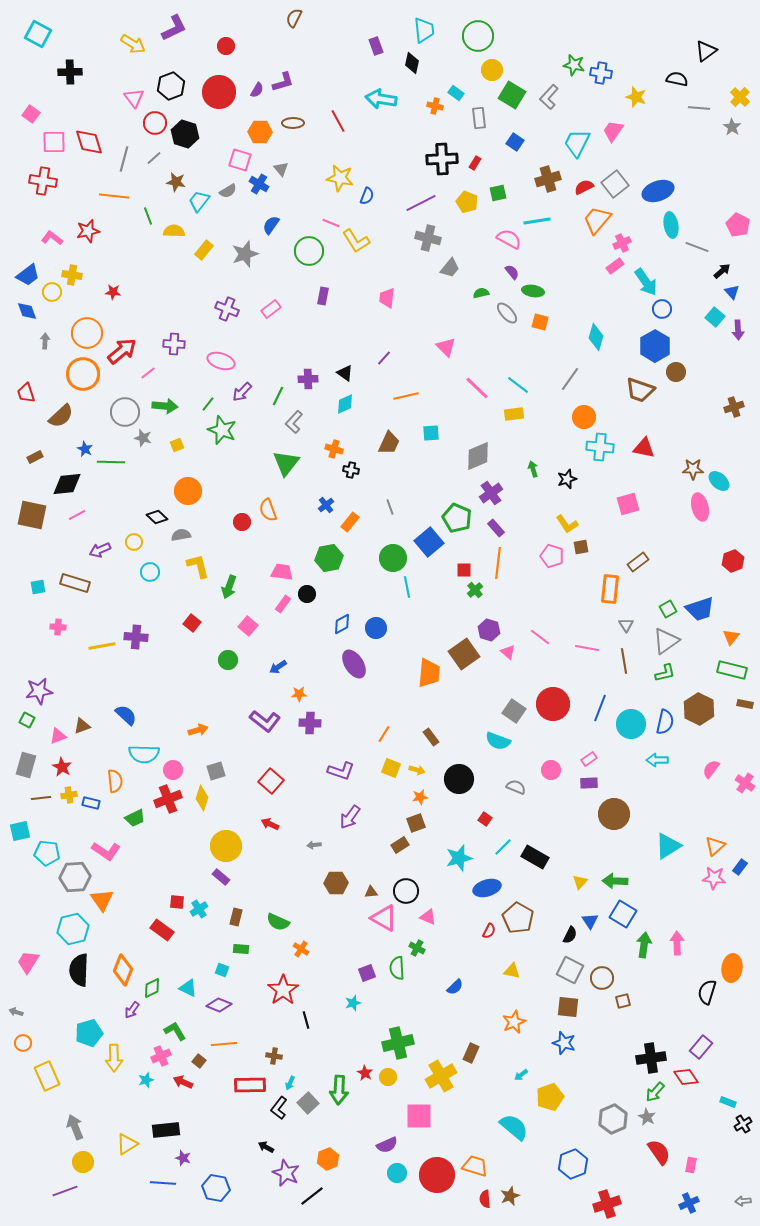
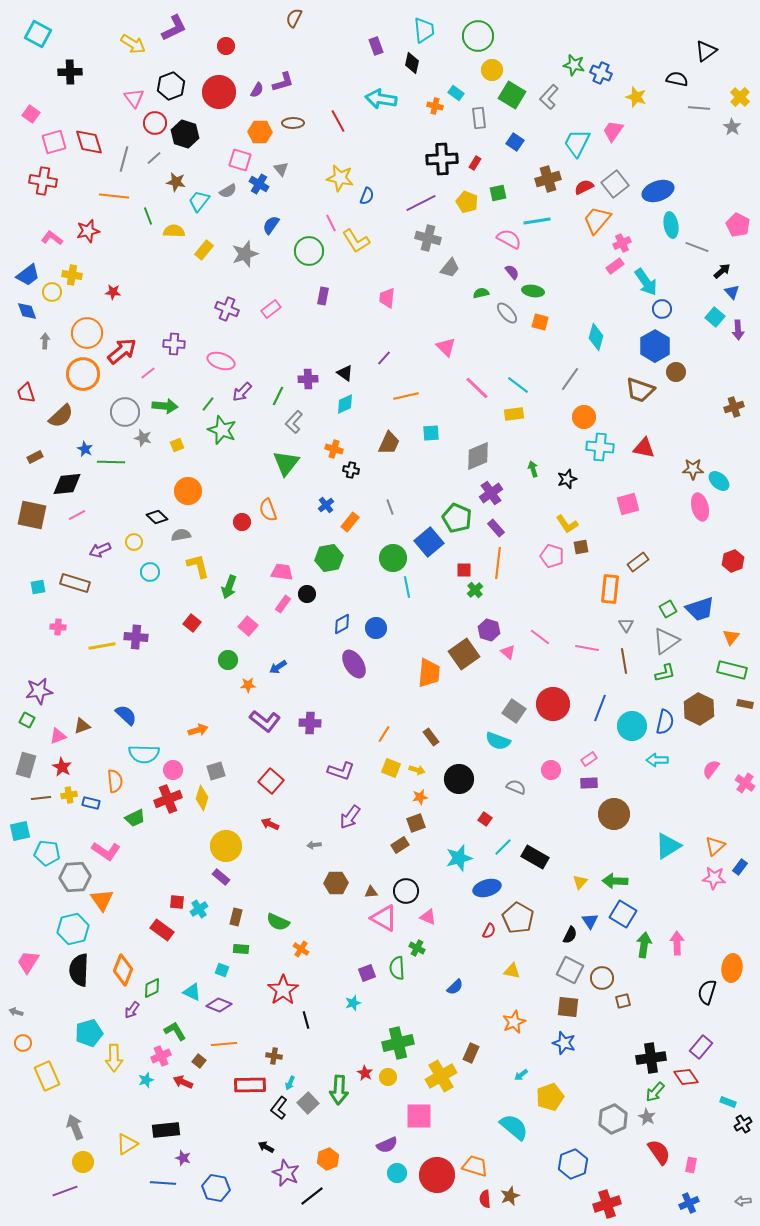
blue cross at (601, 73): rotated 15 degrees clockwise
pink square at (54, 142): rotated 15 degrees counterclockwise
pink line at (331, 223): rotated 42 degrees clockwise
orange star at (299, 694): moved 51 px left, 9 px up
cyan circle at (631, 724): moved 1 px right, 2 px down
cyan triangle at (188, 988): moved 4 px right, 4 px down
